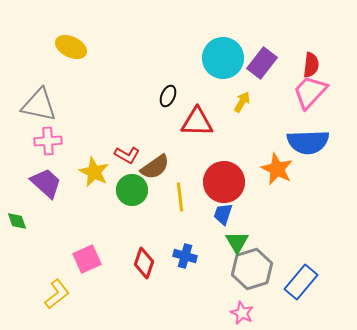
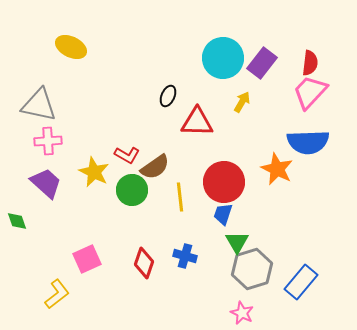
red semicircle: moved 1 px left, 2 px up
